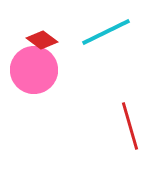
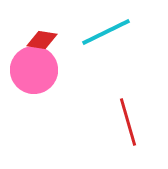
red diamond: rotated 28 degrees counterclockwise
red line: moved 2 px left, 4 px up
